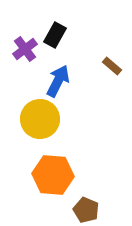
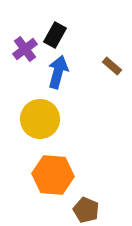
blue arrow: moved 9 px up; rotated 12 degrees counterclockwise
